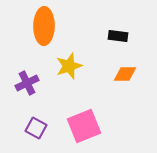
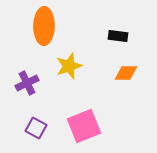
orange diamond: moved 1 px right, 1 px up
